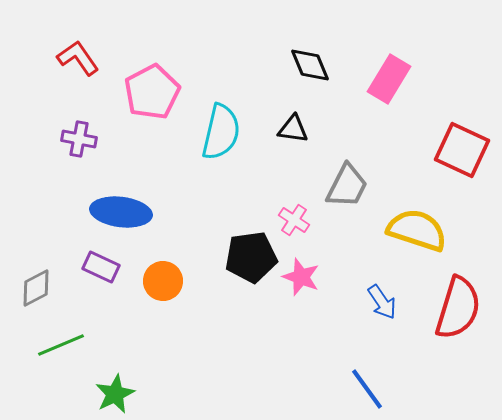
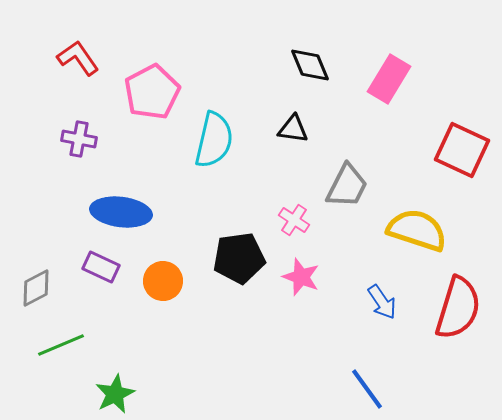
cyan semicircle: moved 7 px left, 8 px down
black pentagon: moved 12 px left, 1 px down
